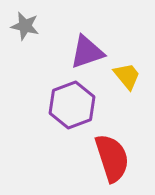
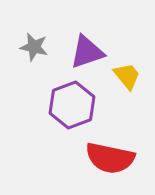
gray star: moved 9 px right, 21 px down
red semicircle: moved 2 px left; rotated 120 degrees clockwise
